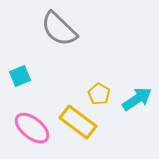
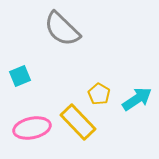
gray semicircle: moved 3 px right
yellow rectangle: rotated 9 degrees clockwise
pink ellipse: rotated 51 degrees counterclockwise
